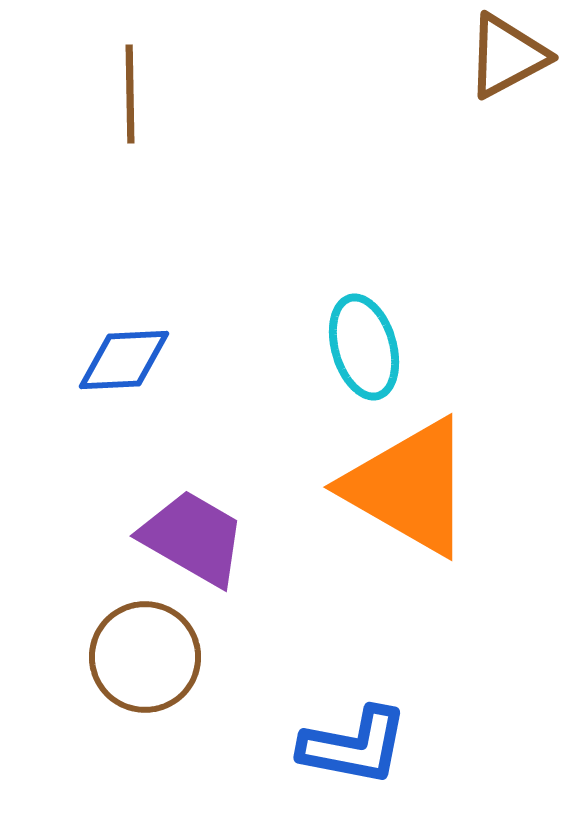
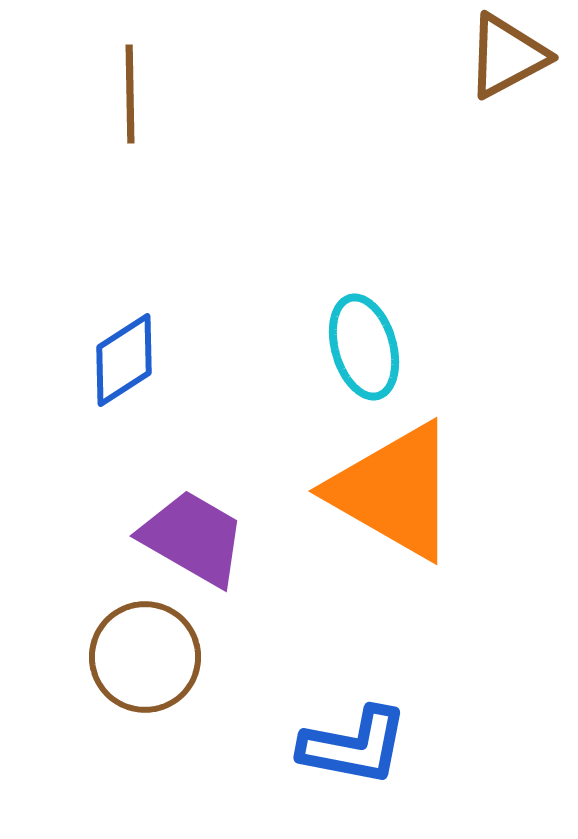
blue diamond: rotated 30 degrees counterclockwise
orange triangle: moved 15 px left, 4 px down
